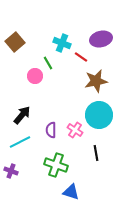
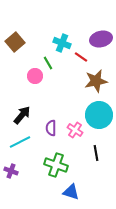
purple semicircle: moved 2 px up
